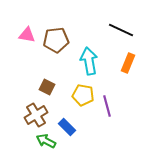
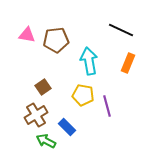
brown square: moved 4 px left; rotated 28 degrees clockwise
